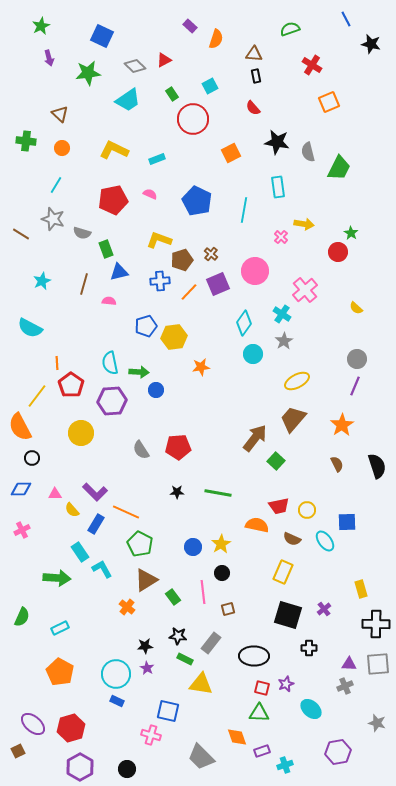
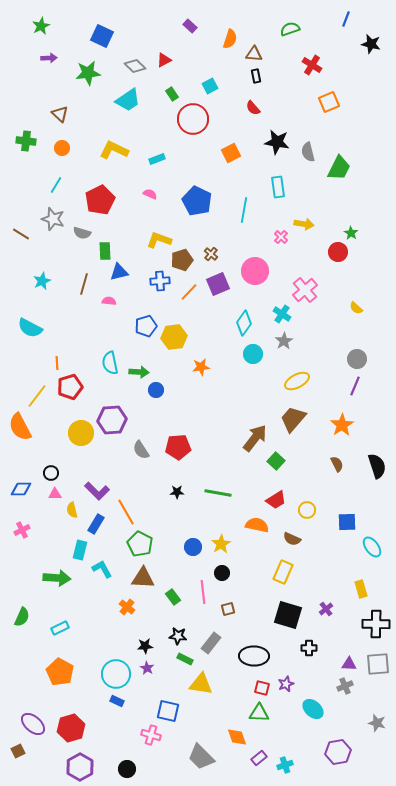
blue line at (346, 19): rotated 49 degrees clockwise
orange semicircle at (216, 39): moved 14 px right
purple arrow at (49, 58): rotated 77 degrees counterclockwise
red pentagon at (113, 200): moved 13 px left; rotated 16 degrees counterclockwise
green rectangle at (106, 249): moved 1 px left, 2 px down; rotated 18 degrees clockwise
red pentagon at (71, 385): moved 1 px left, 2 px down; rotated 20 degrees clockwise
purple hexagon at (112, 401): moved 19 px down
black circle at (32, 458): moved 19 px right, 15 px down
purple L-shape at (95, 492): moved 2 px right, 1 px up
red trapezoid at (279, 506): moved 3 px left, 6 px up; rotated 20 degrees counterclockwise
yellow semicircle at (72, 510): rotated 28 degrees clockwise
orange line at (126, 512): rotated 36 degrees clockwise
cyan ellipse at (325, 541): moved 47 px right, 6 px down
cyan rectangle at (80, 552): moved 2 px up; rotated 48 degrees clockwise
brown triangle at (146, 580): moved 3 px left, 2 px up; rotated 35 degrees clockwise
purple cross at (324, 609): moved 2 px right
cyan ellipse at (311, 709): moved 2 px right
purple rectangle at (262, 751): moved 3 px left, 7 px down; rotated 21 degrees counterclockwise
